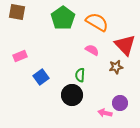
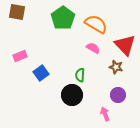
orange semicircle: moved 1 px left, 2 px down
pink semicircle: moved 1 px right, 2 px up
brown star: rotated 24 degrees clockwise
blue square: moved 4 px up
purple circle: moved 2 px left, 8 px up
pink arrow: moved 1 px down; rotated 56 degrees clockwise
